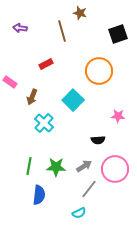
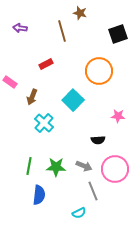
gray arrow: rotated 56 degrees clockwise
gray line: moved 4 px right, 2 px down; rotated 60 degrees counterclockwise
